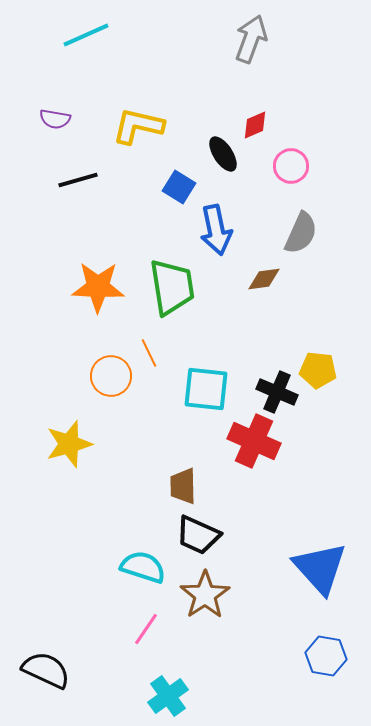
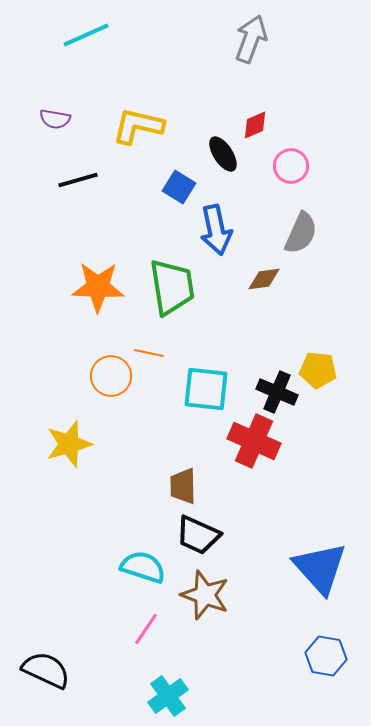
orange line: rotated 52 degrees counterclockwise
brown star: rotated 18 degrees counterclockwise
